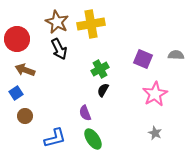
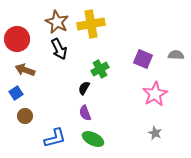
black semicircle: moved 19 px left, 2 px up
green ellipse: rotated 30 degrees counterclockwise
